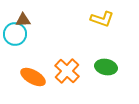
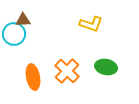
yellow L-shape: moved 11 px left, 5 px down
cyan circle: moved 1 px left
orange ellipse: rotated 50 degrees clockwise
